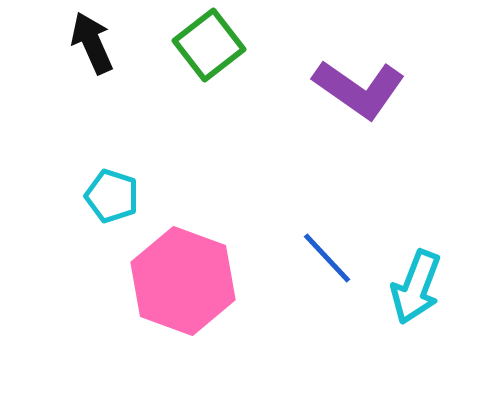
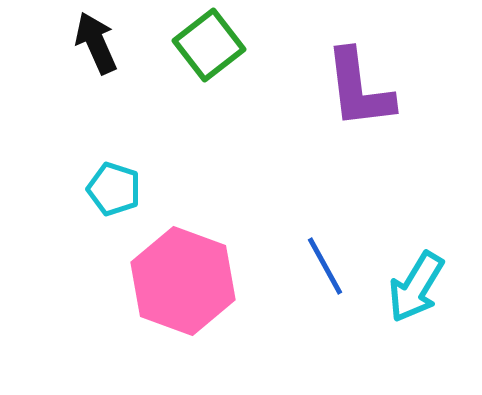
black arrow: moved 4 px right
purple L-shape: rotated 48 degrees clockwise
cyan pentagon: moved 2 px right, 7 px up
blue line: moved 2 px left, 8 px down; rotated 14 degrees clockwise
cyan arrow: rotated 10 degrees clockwise
